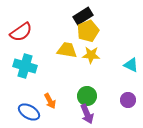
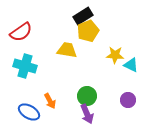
yellow star: moved 24 px right
